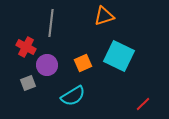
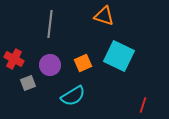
orange triangle: rotated 35 degrees clockwise
gray line: moved 1 px left, 1 px down
red cross: moved 12 px left, 12 px down
purple circle: moved 3 px right
red line: moved 1 px down; rotated 28 degrees counterclockwise
